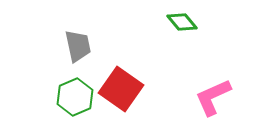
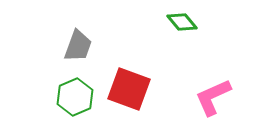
gray trapezoid: rotated 32 degrees clockwise
red square: moved 8 px right; rotated 15 degrees counterclockwise
